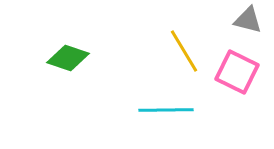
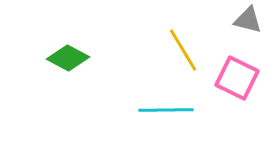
yellow line: moved 1 px left, 1 px up
green diamond: rotated 9 degrees clockwise
pink square: moved 6 px down
